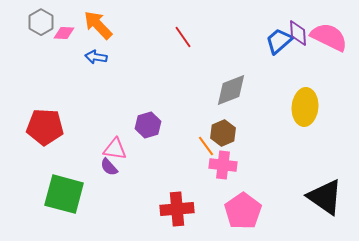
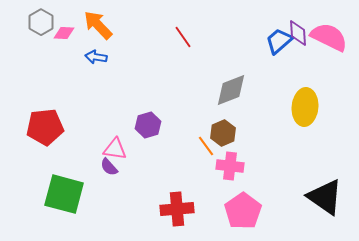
red pentagon: rotated 9 degrees counterclockwise
pink cross: moved 7 px right, 1 px down
